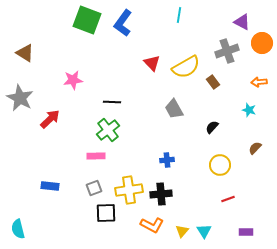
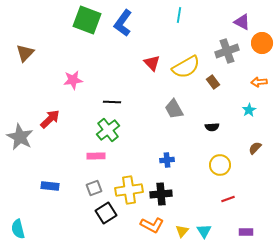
brown triangle: rotated 42 degrees clockwise
gray star: moved 39 px down
cyan star: rotated 24 degrees clockwise
black semicircle: rotated 136 degrees counterclockwise
black square: rotated 30 degrees counterclockwise
